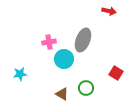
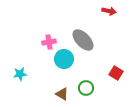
gray ellipse: rotated 65 degrees counterclockwise
